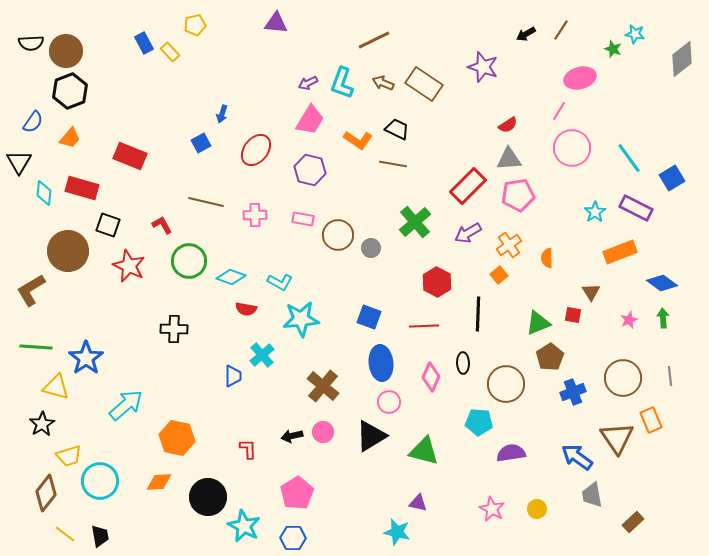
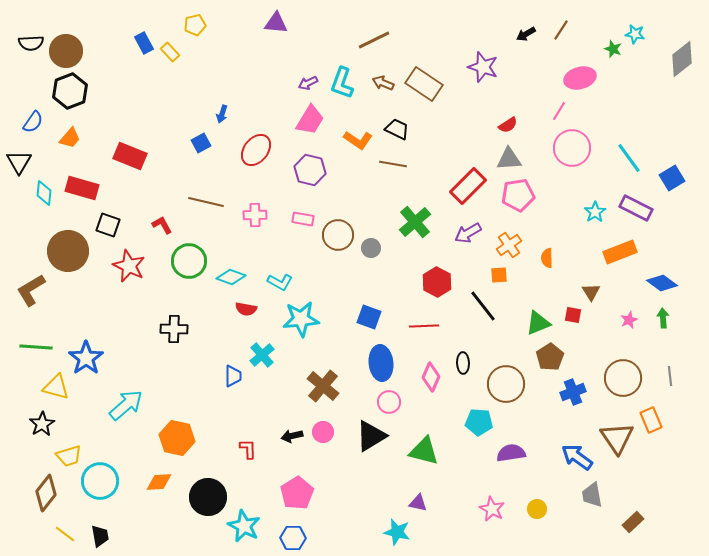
orange square at (499, 275): rotated 36 degrees clockwise
black line at (478, 314): moved 5 px right, 8 px up; rotated 40 degrees counterclockwise
